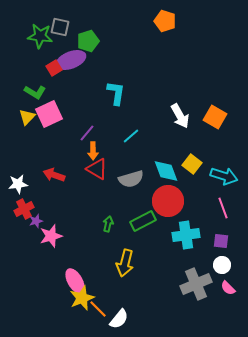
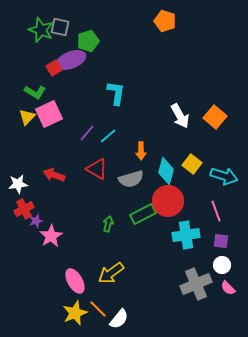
green star: moved 1 px right, 6 px up; rotated 15 degrees clockwise
orange square: rotated 10 degrees clockwise
cyan line: moved 23 px left
orange arrow: moved 48 px right
cyan diamond: rotated 36 degrees clockwise
pink line: moved 7 px left, 3 px down
green rectangle: moved 7 px up
pink star: rotated 15 degrees counterclockwise
yellow arrow: moved 14 px left, 10 px down; rotated 40 degrees clockwise
yellow star: moved 7 px left, 15 px down
